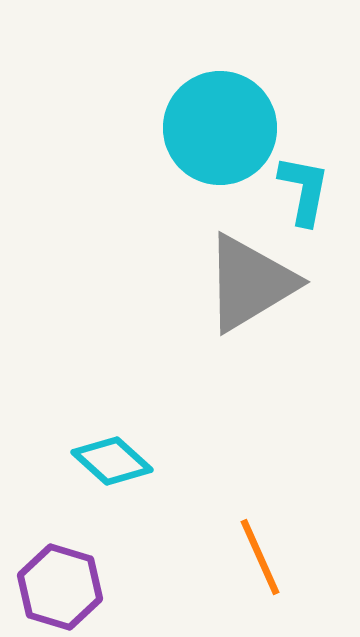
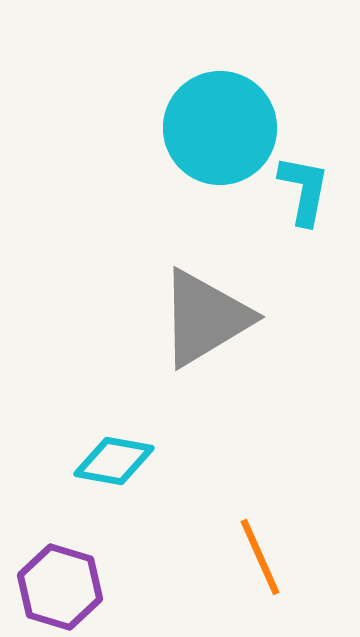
gray triangle: moved 45 px left, 35 px down
cyan diamond: moved 2 px right; rotated 32 degrees counterclockwise
